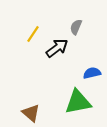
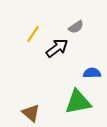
gray semicircle: rotated 147 degrees counterclockwise
blue semicircle: rotated 12 degrees clockwise
